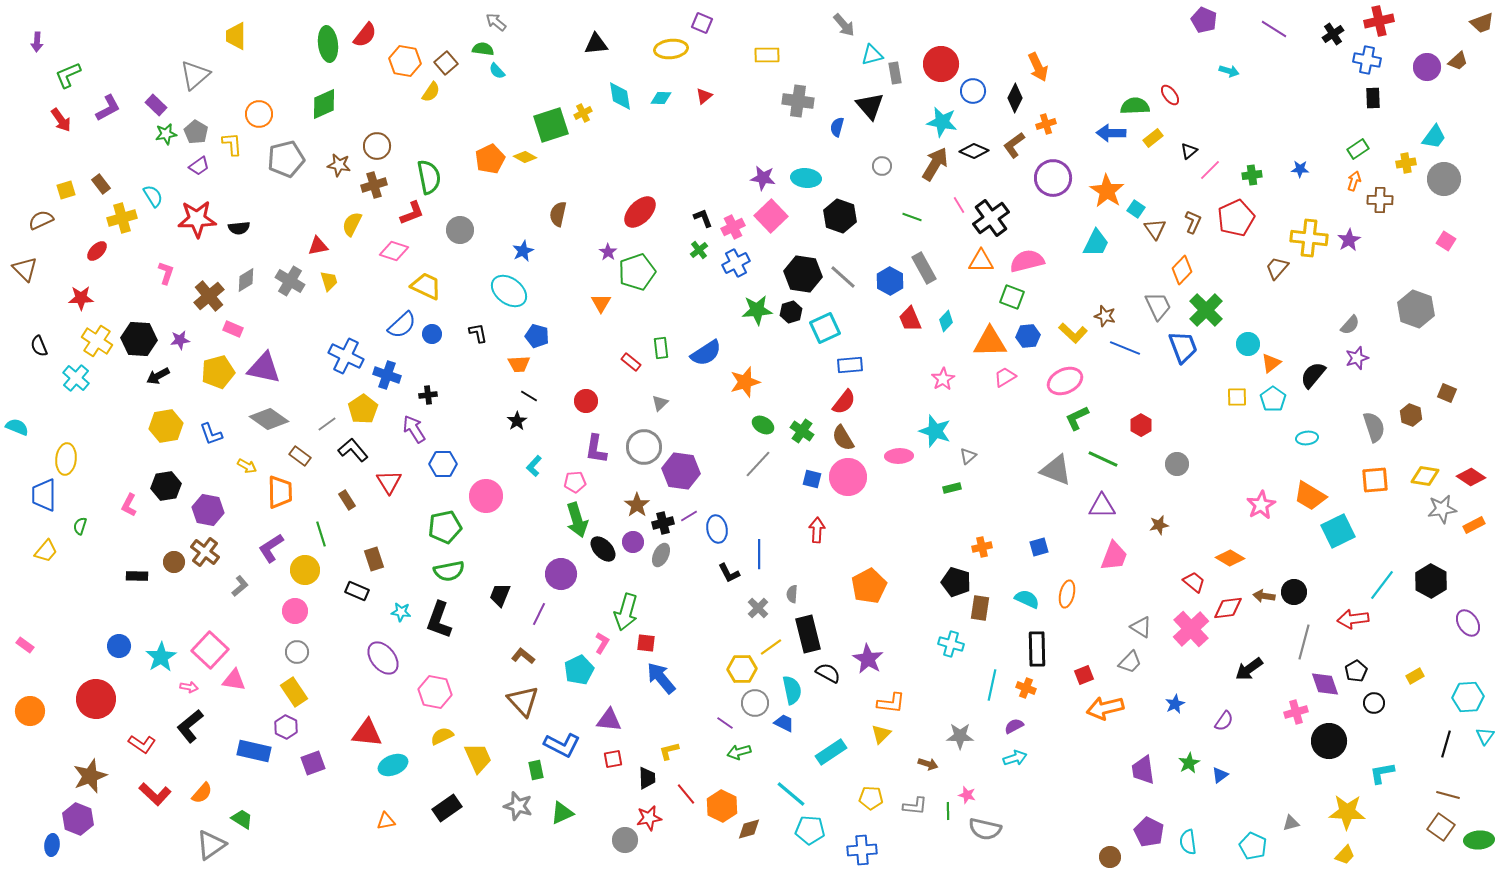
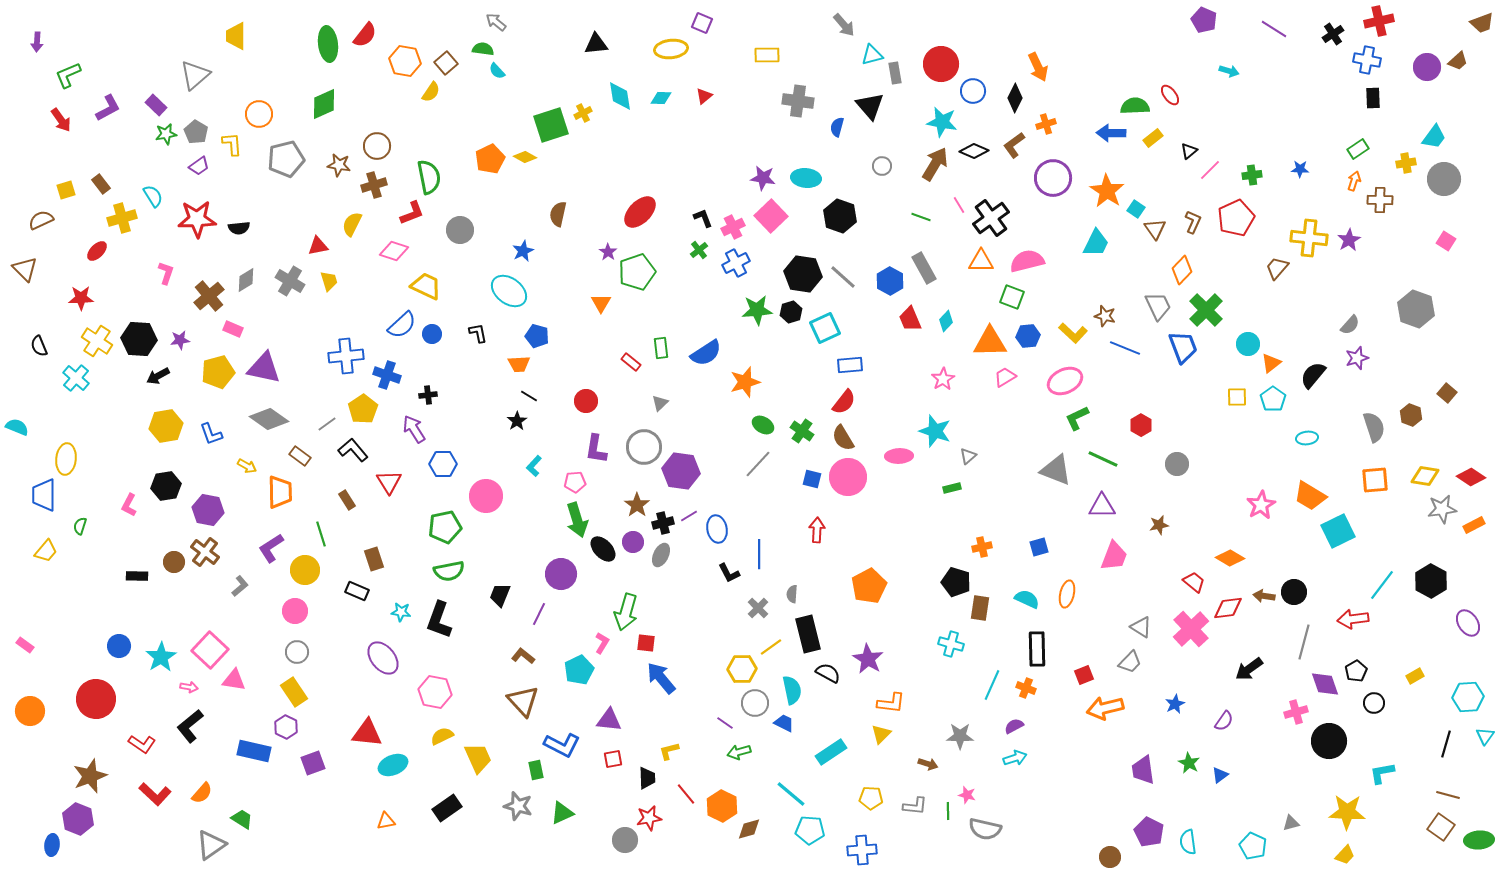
green line at (912, 217): moved 9 px right
blue cross at (346, 356): rotated 32 degrees counterclockwise
brown square at (1447, 393): rotated 18 degrees clockwise
cyan line at (992, 685): rotated 12 degrees clockwise
green star at (1189, 763): rotated 15 degrees counterclockwise
